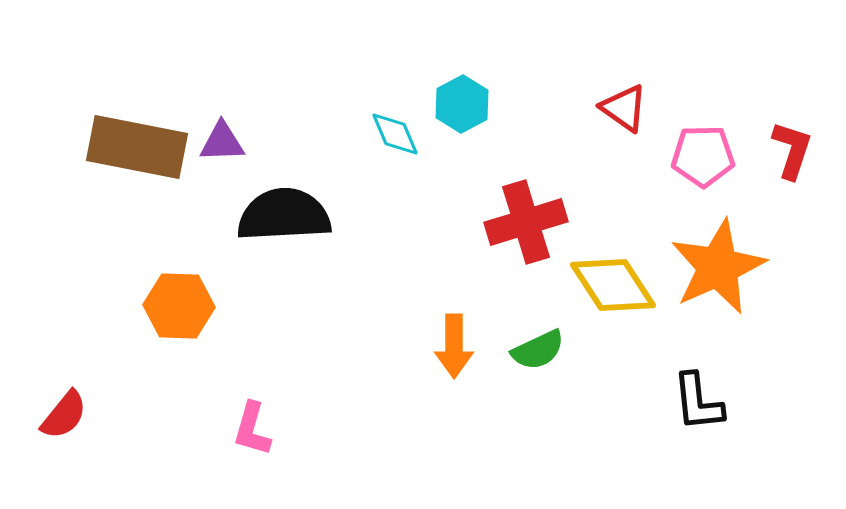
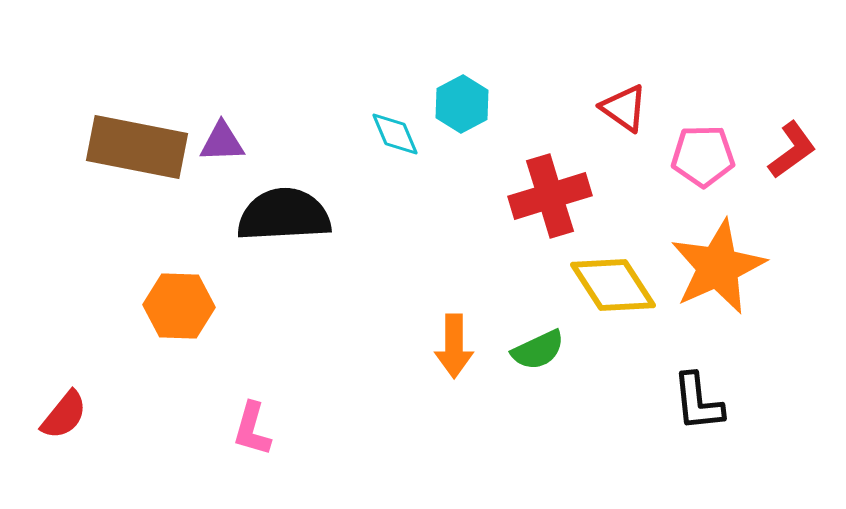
red L-shape: rotated 36 degrees clockwise
red cross: moved 24 px right, 26 px up
